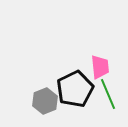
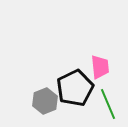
black pentagon: moved 1 px up
green line: moved 10 px down
